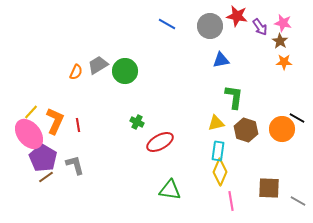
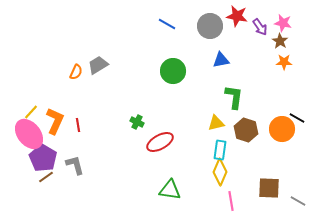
green circle: moved 48 px right
cyan rectangle: moved 2 px right, 1 px up
